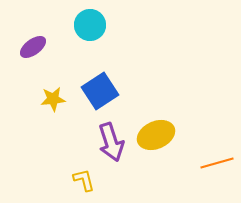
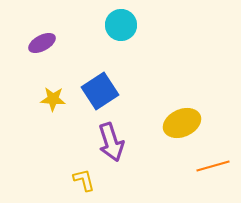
cyan circle: moved 31 px right
purple ellipse: moved 9 px right, 4 px up; rotated 8 degrees clockwise
yellow star: rotated 10 degrees clockwise
yellow ellipse: moved 26 px right, 12 px up
orange line: moved 4 px left, 3 px down
